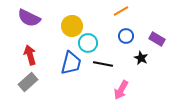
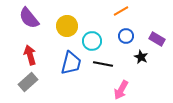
purple semicircle: rotated 25 degrees clockwise
yellow circle: moved 5 px left
cyan circle: moved 4 px right, 2 px up
black star: moved 1 px up
